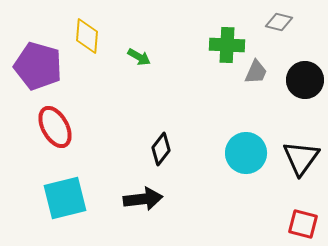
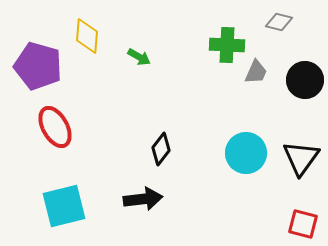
cyan square: moved 1 px left, 8 px down
